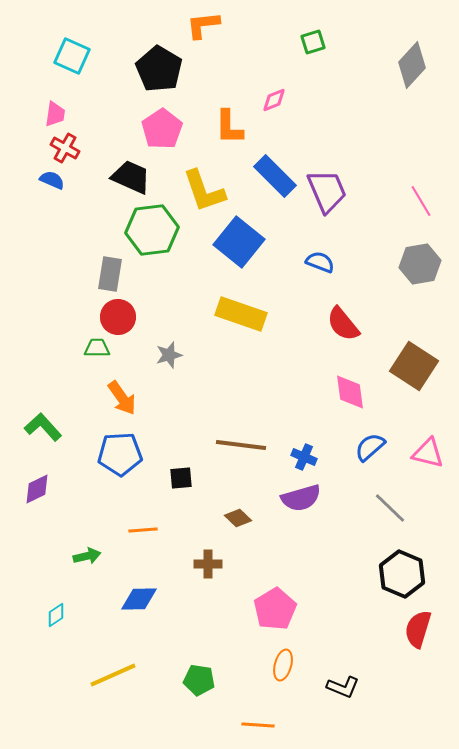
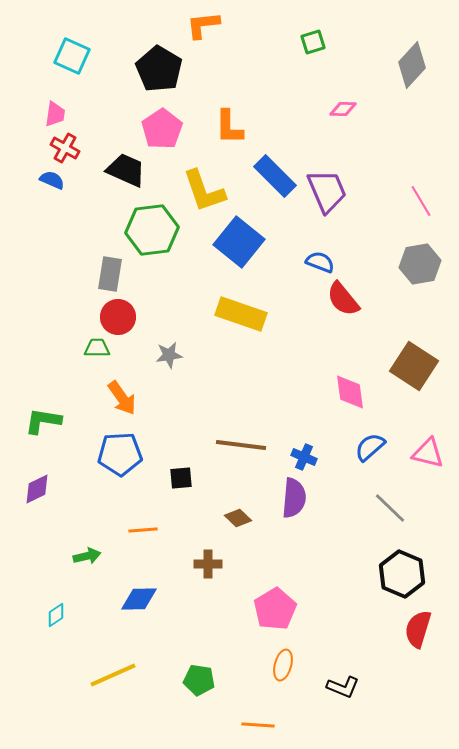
pink diamond at (274, 100): moved 69 px right, 9 px down; rotated 24 degrees clockwise
black trapezoid at (131, 177): moved 5 px left, 7 px up
red semicircle at (343, 324): moved 25 px up
gray star at (169, 355): rotated 8 degrees clockwise
green L-shape at (43, 427): moved 6 px up; rotated 39 degrees counterclockwise
purple semicircle at (301, 498): moved 7 px left; rotated 69 degrees counterclockwise
